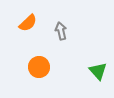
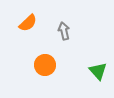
gray arrow: moved 3 px right
orange circle: moved 6 px right, 2 px up
